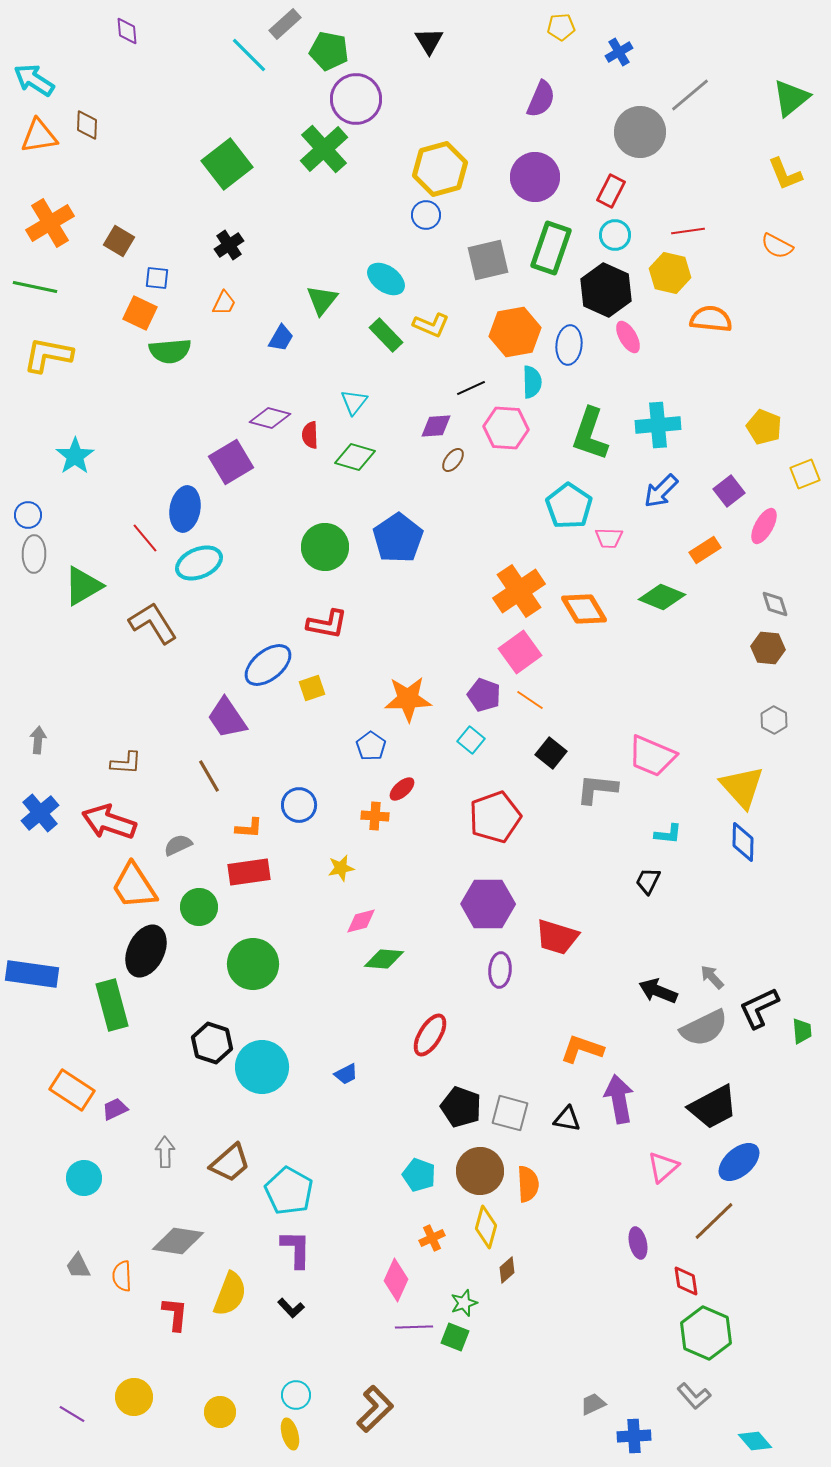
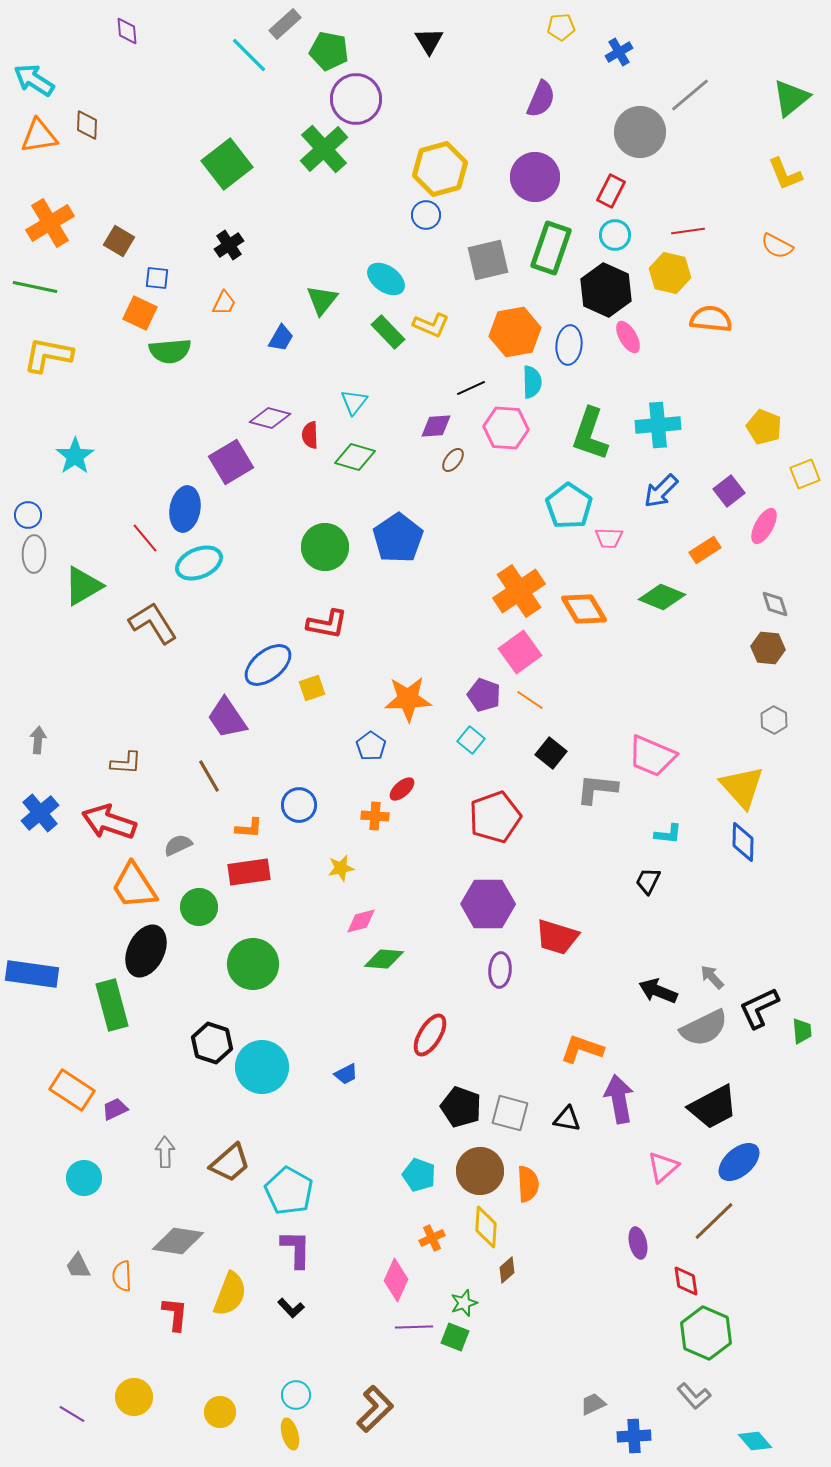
green rectangle at (386, 335): moved 2 px right, 3 px up
yellow diamond at (486, 1227): rotated 12 degrees counterclockwise
